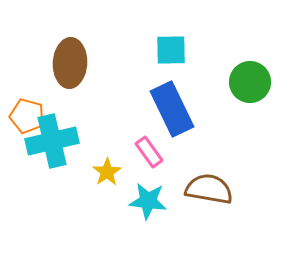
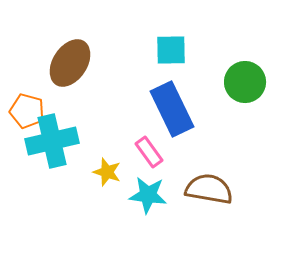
brown ellipse: rotated 30 degrees clockwise
green circle: moved 5 px left
orange pentagon: moved 5 px up
yellow star: rotated 20 degrees counterclockwise
cyan star: moved 6 px up
